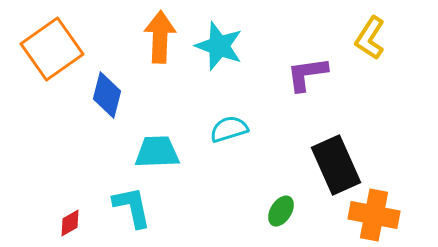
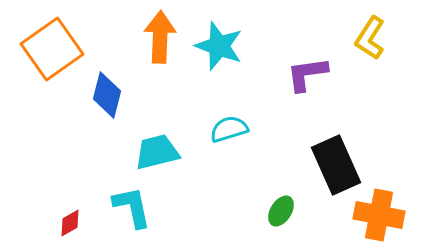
cyan trapezoid: rotated 12 degrees counterclockwise
orange cross: moved 5 px right
